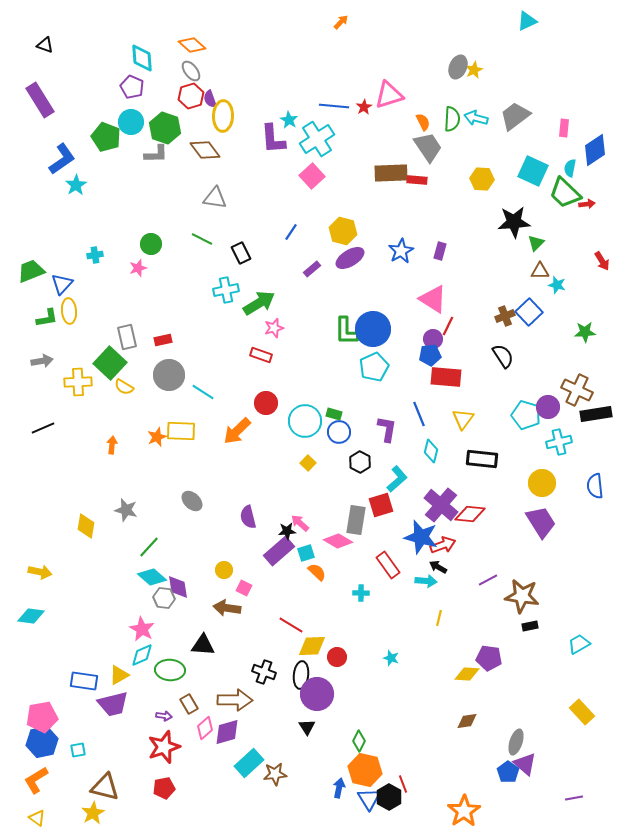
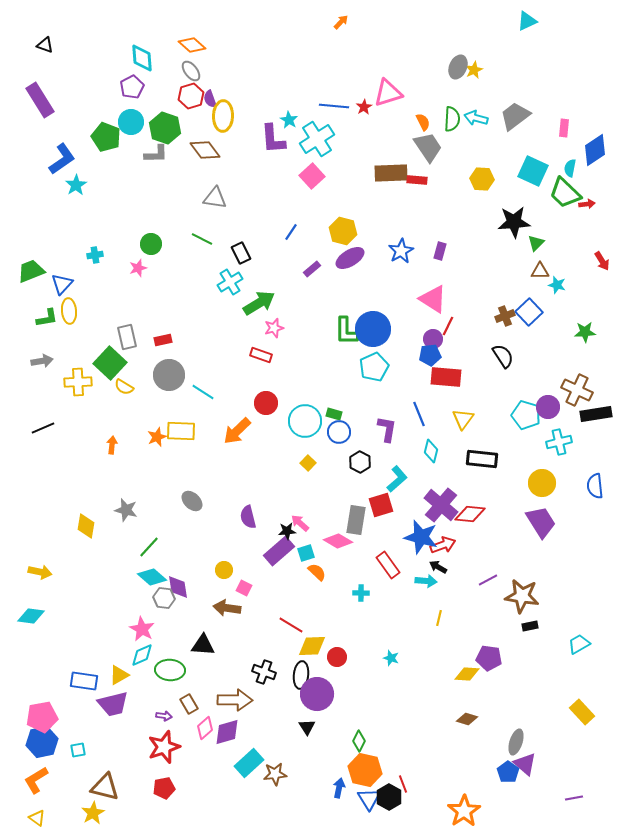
purple pentagon at (132, 87): rotated 20 degrees clockwise
pink triangle at (389, 95): moved 1 px left, 2 px up
cyan cross at (226, 290): moved 4 px right, 8 px up; rotated 20 degrees counterclockwise
brown diamond at (467, 721): moved 2 px up; rotated 25 degrees clockwise
